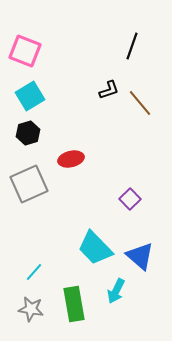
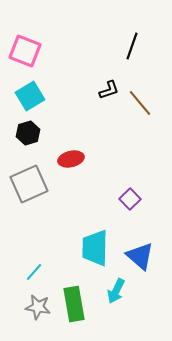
cyan trapezoid: rotated 45 degrees clockwise
gray star: moved 7 px right, 2 px up
